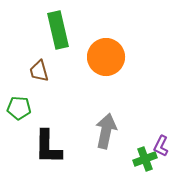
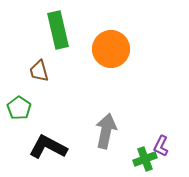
orange circle: moved 5 px right, 8 px up
green pentagon: rotated 30 degrees clockwise
black L-shape: rotated 117 degrees clockwise
